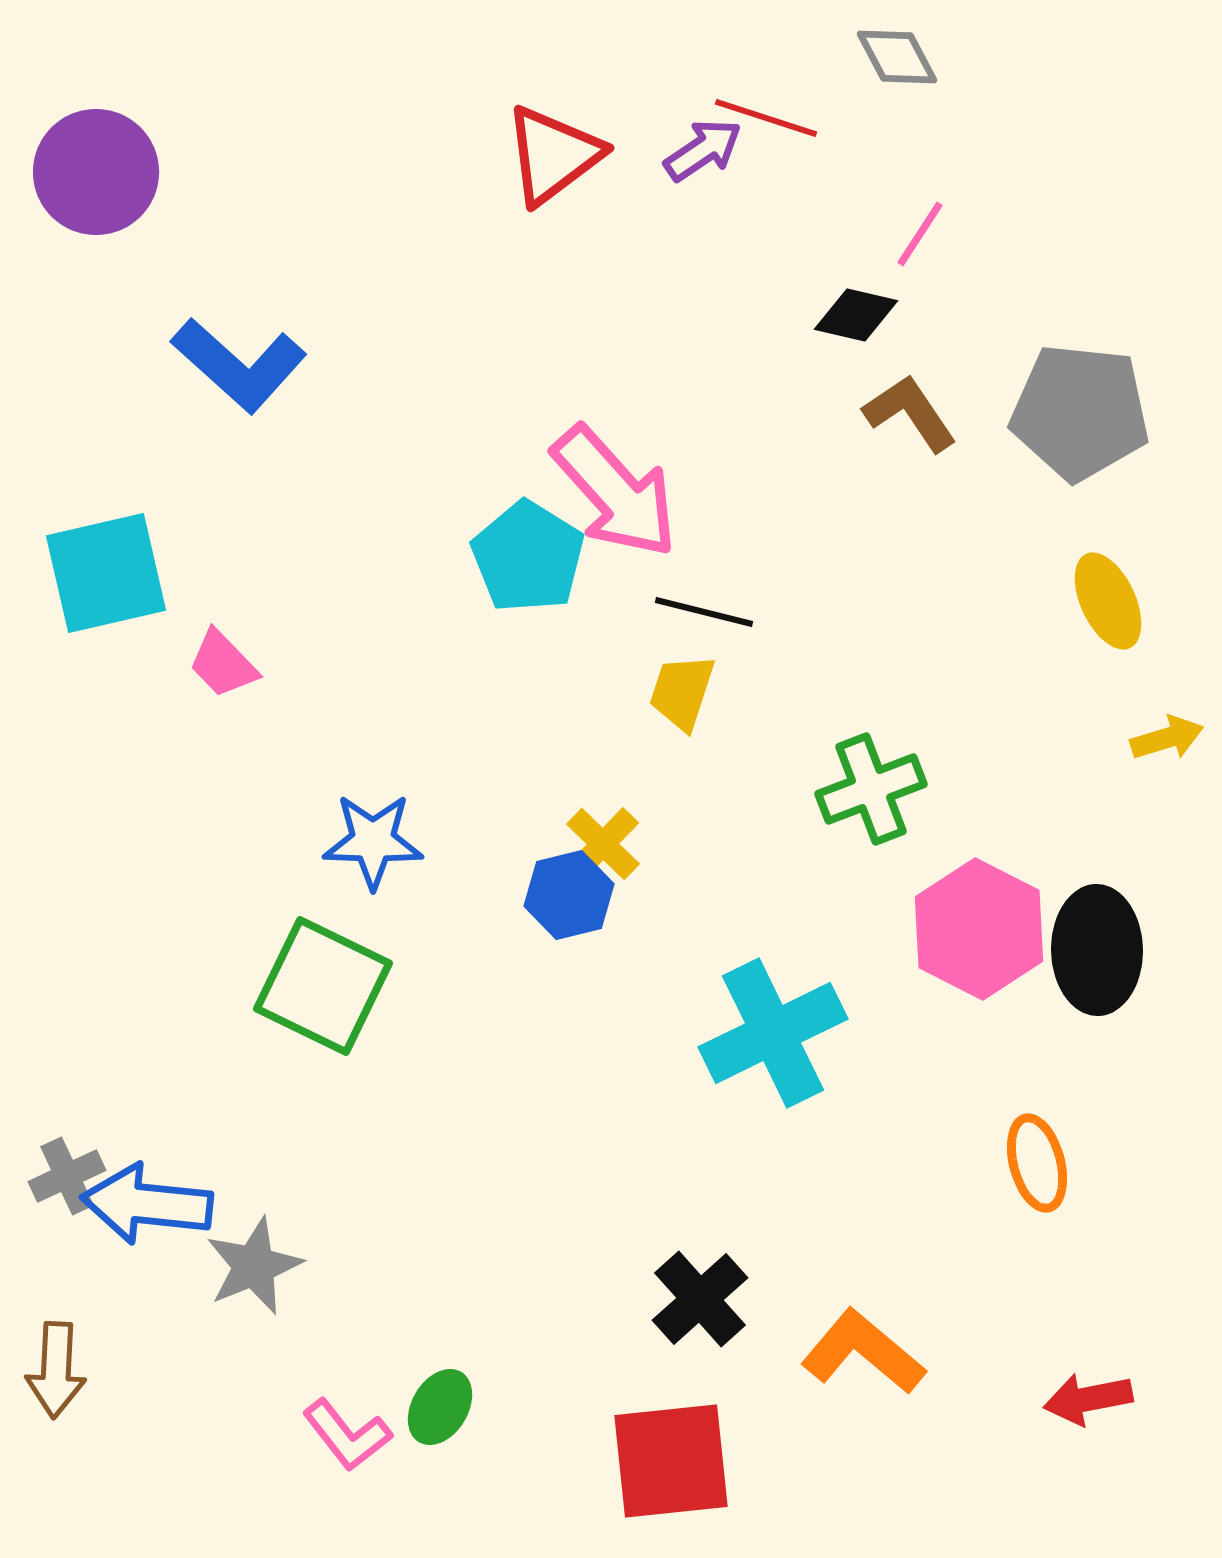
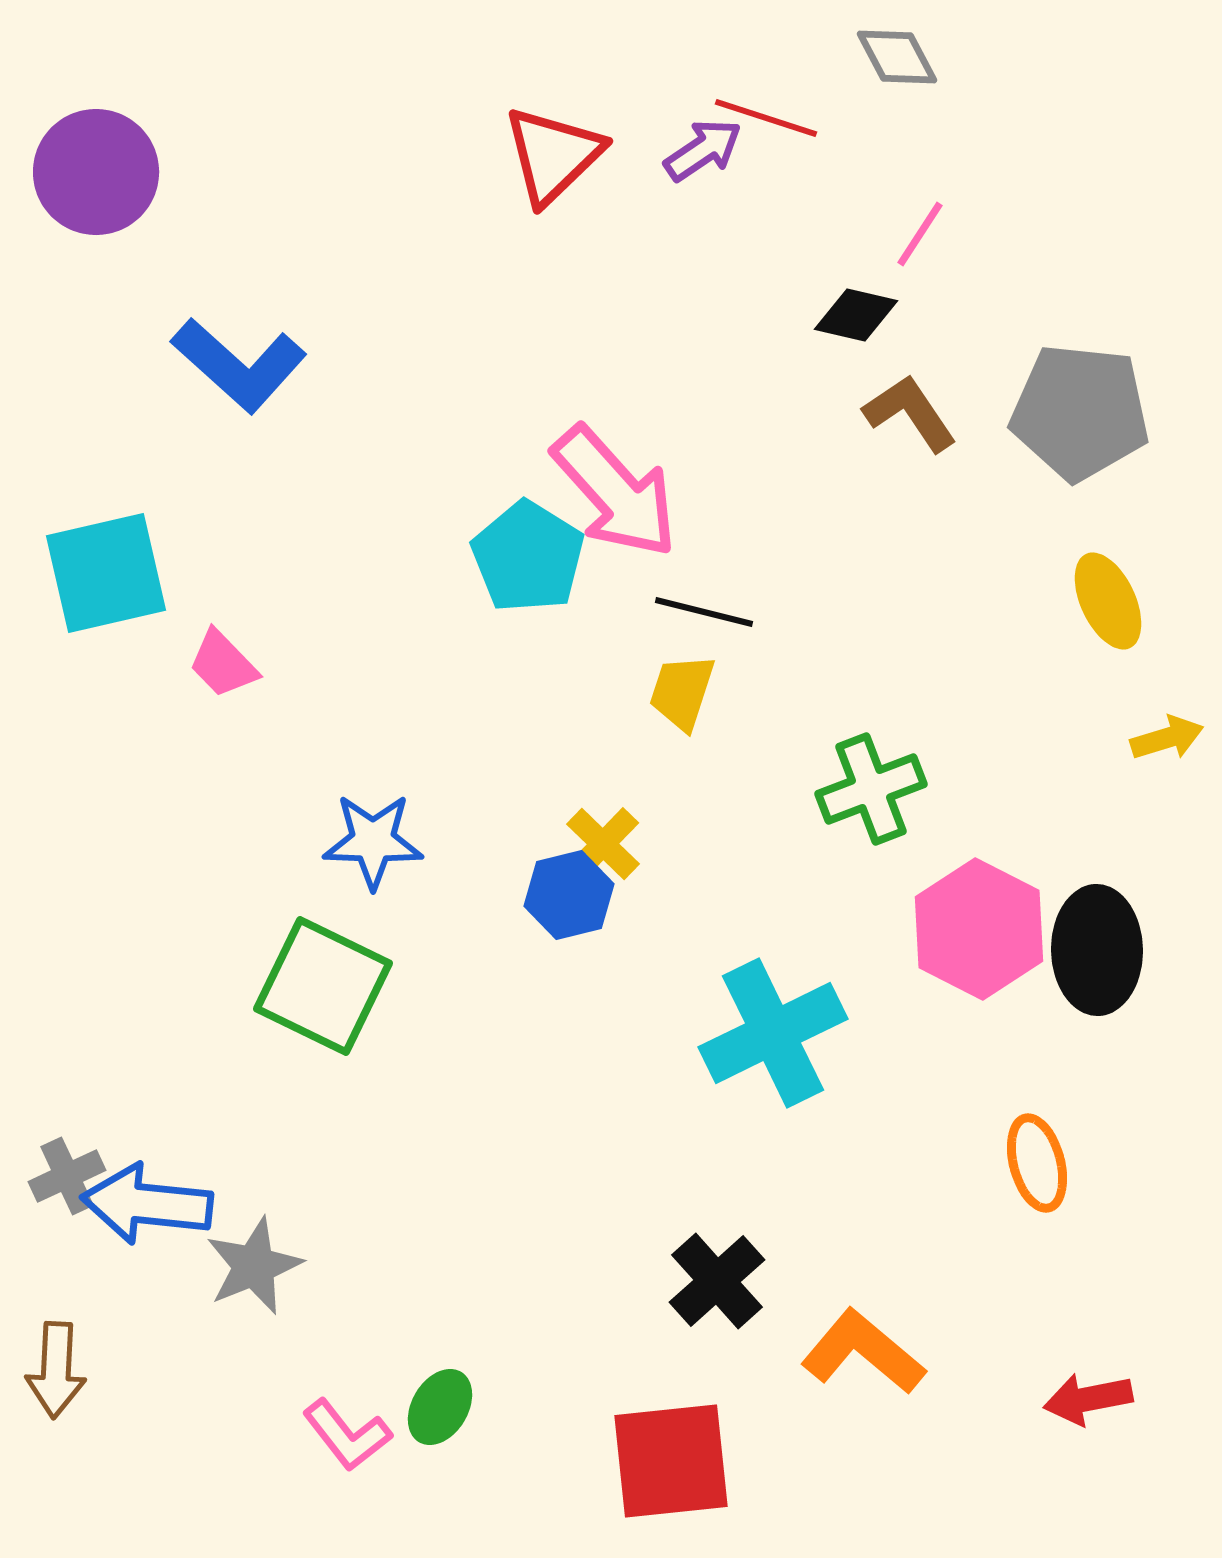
red triangle: rotated 7 degrees counterclockwise
black cross: moved 17 px right, 18 px up
